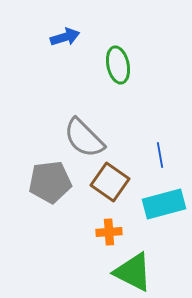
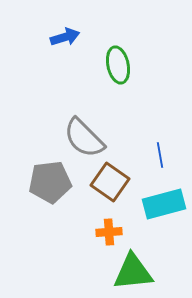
green triangle: rotated 33 degrees counterclockwise
